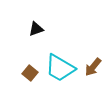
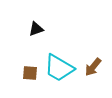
cyan trapezoid: moved 1 px left
brown square: rotated 35 degrees counterclockwise
